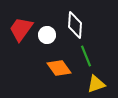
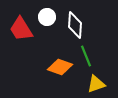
red trapezoid: rotated 68 degrees counterclockwise
white circle: moved 18 px up
orange diamond: moved 1 px right, 1 px up; rotated 35 degrees counterclockwise
